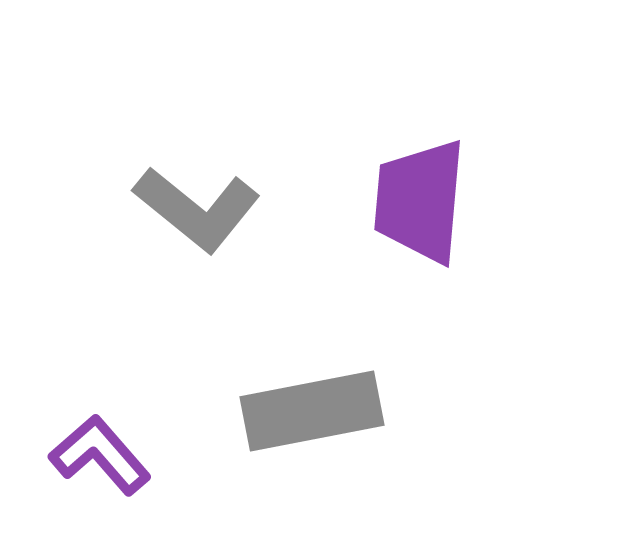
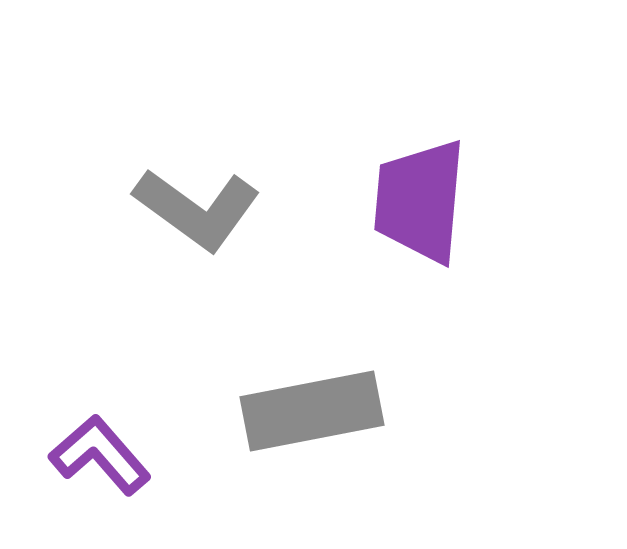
gray L-shape: rotated 3 degrees counterclockwise
